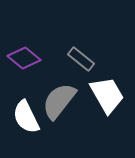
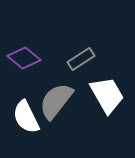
gray rectangle: rotated 72 degrees counterclockwise
gray semicircle: moved 3 px left
